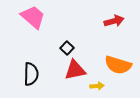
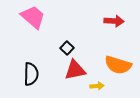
red arrow: rotated 18 degrees clockwise
